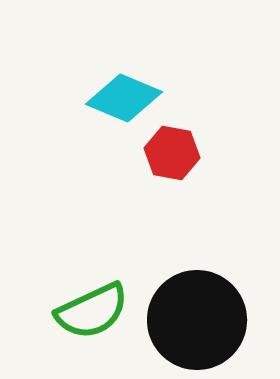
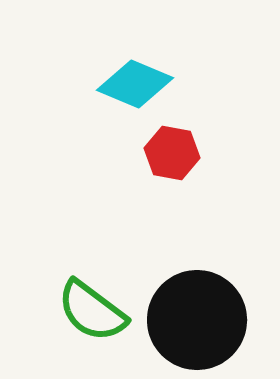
cyan diamond: moved 11 px right, 14 px up
green semicircle: rotated 62 degrees clockwise
